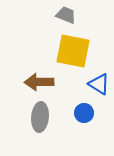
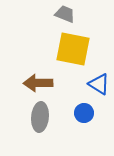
gray trapezoid: moved 1 px left, 1 px up
yellow square: moved 2 px up
brown arrow: moved 1 px left, 1 px down
